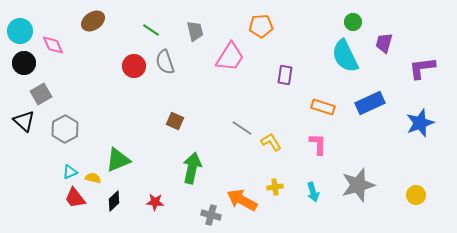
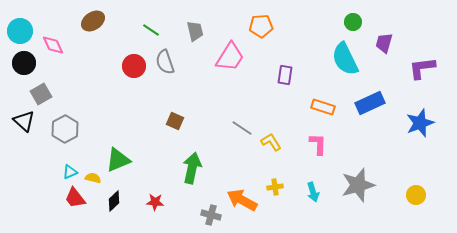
cyan semicircle: moved 3 px down
